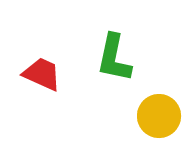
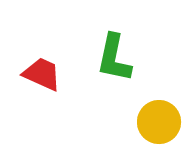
yellow circle: moved 6 px down
